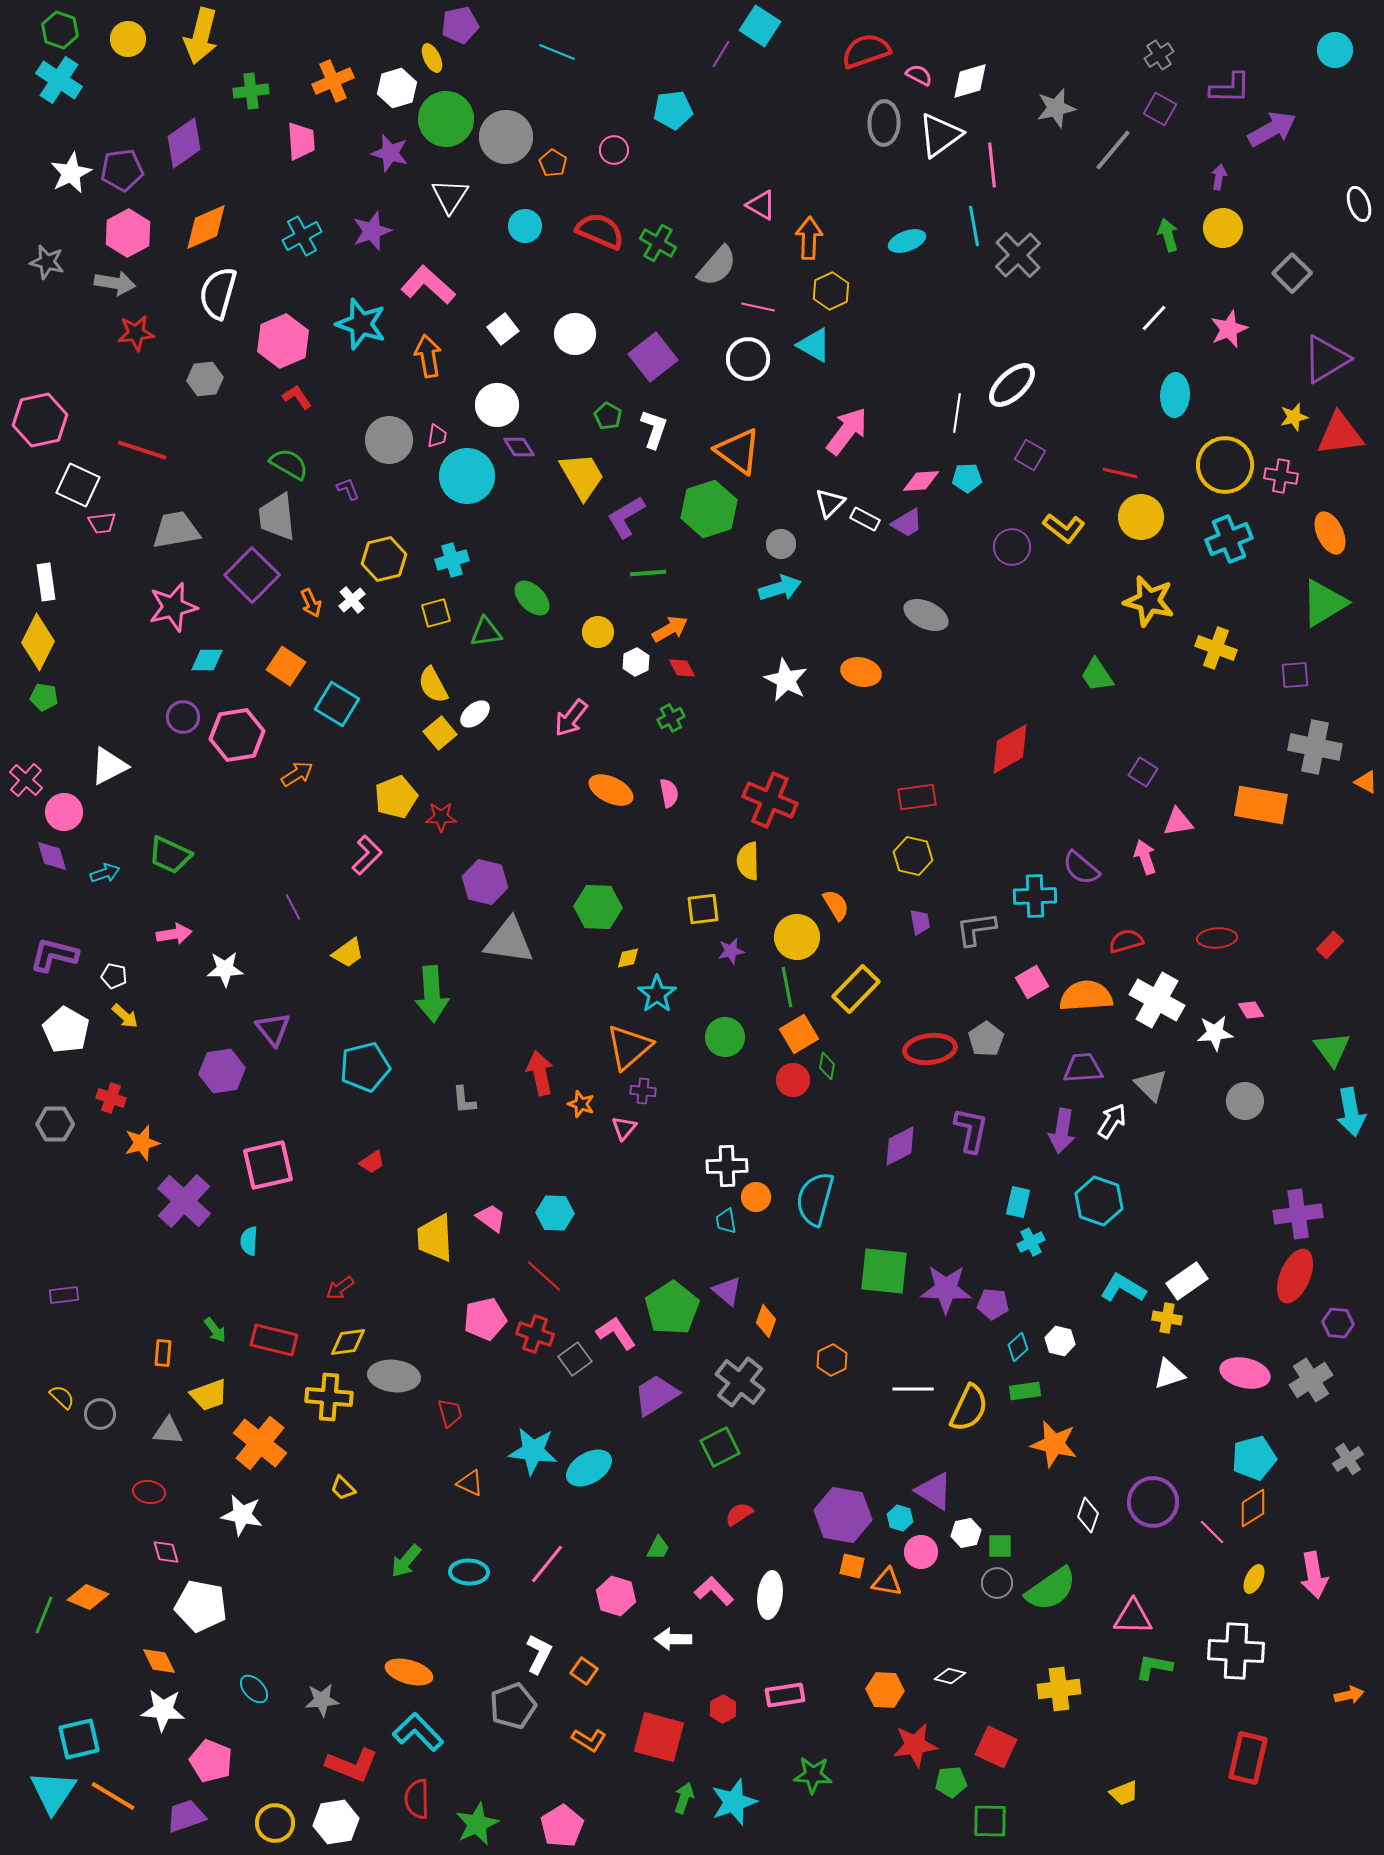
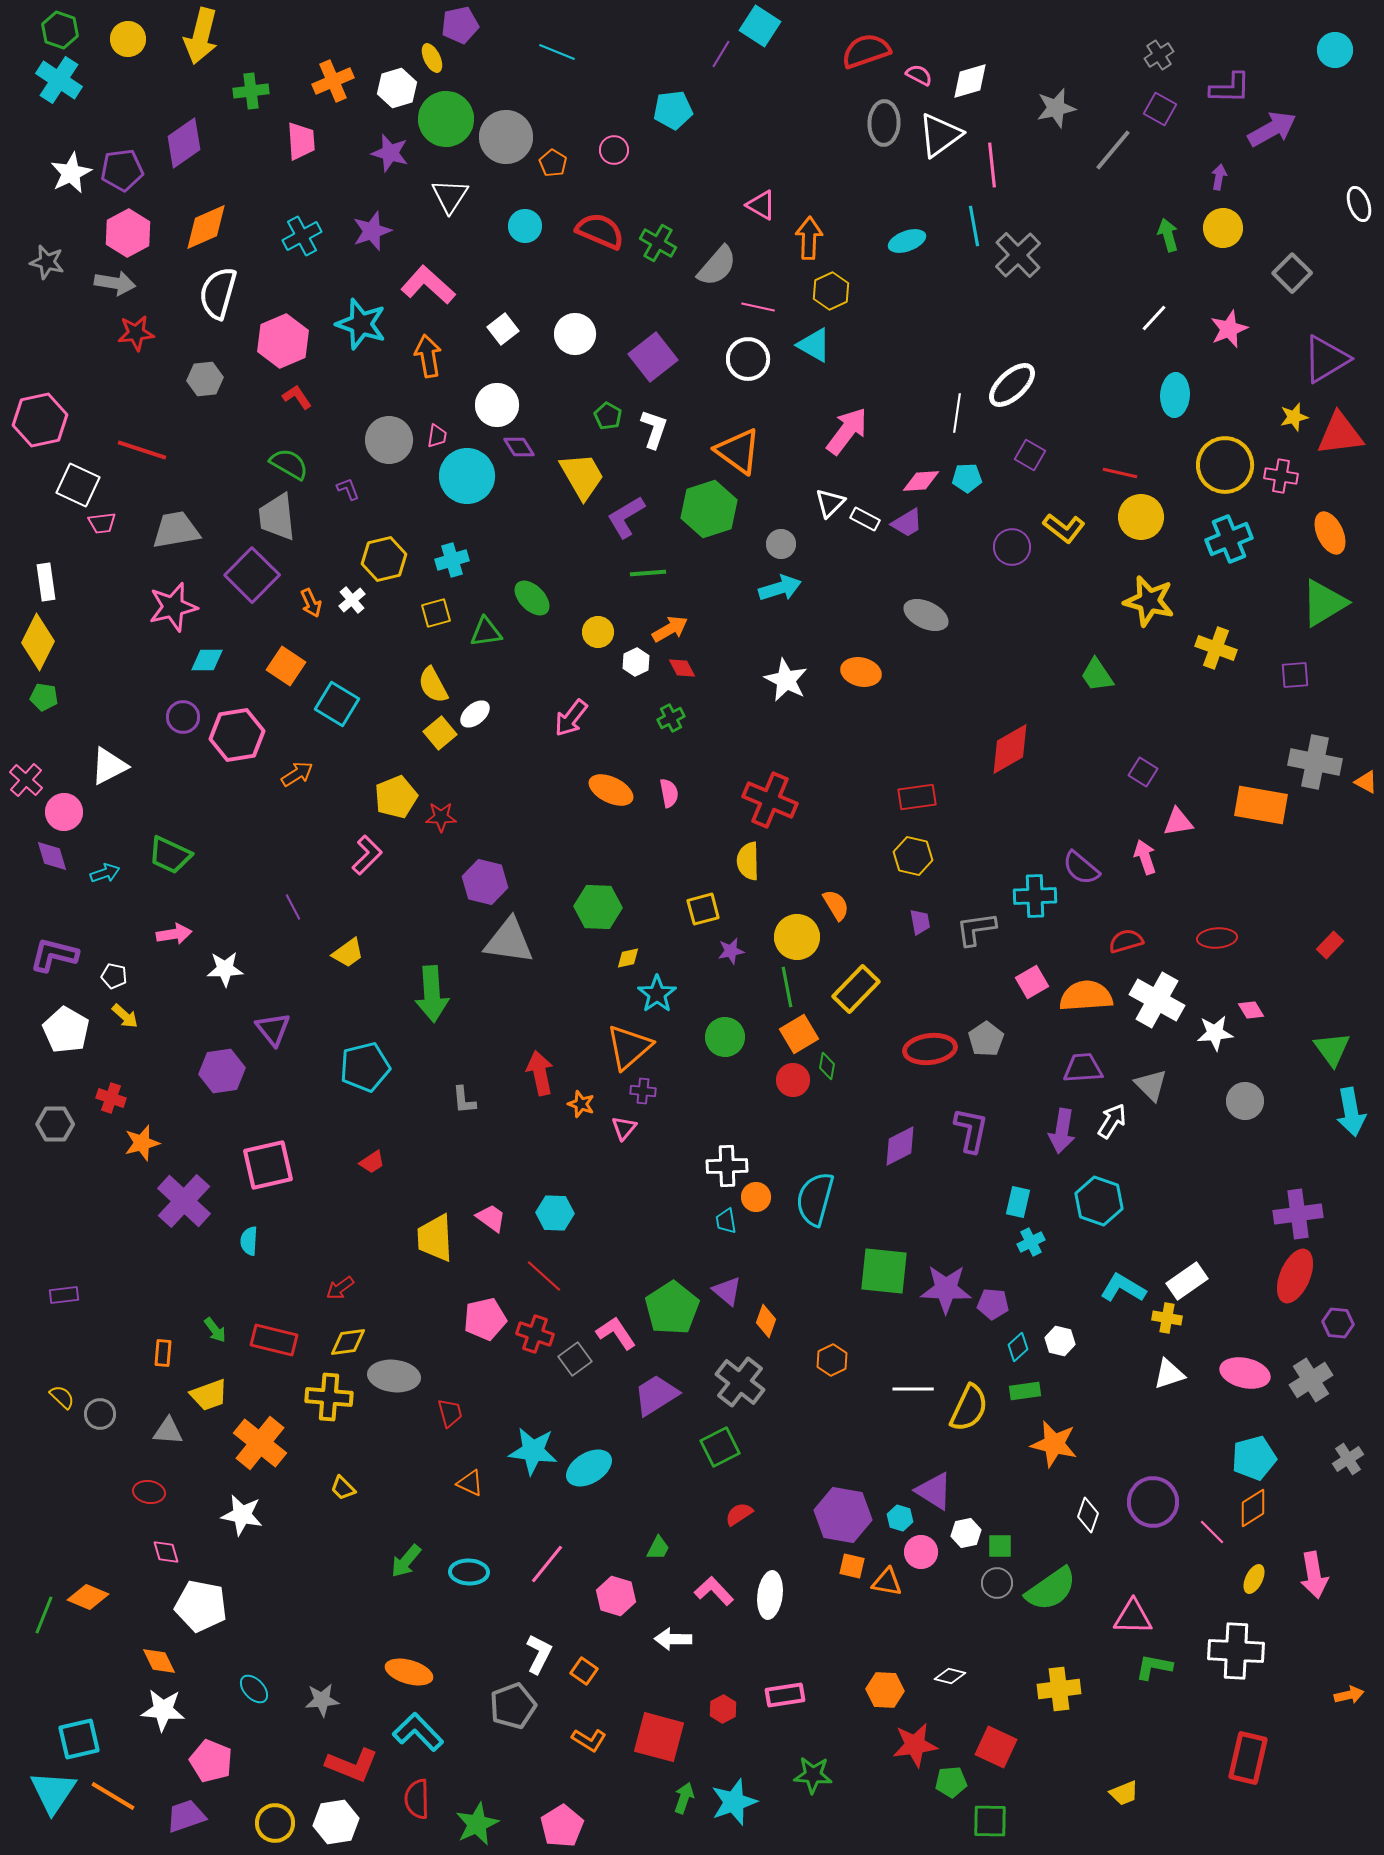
gray cross at (1315, 747): moved 15 px down
yellow square at (703, 909): rotated 8 degrees counterclockwise
